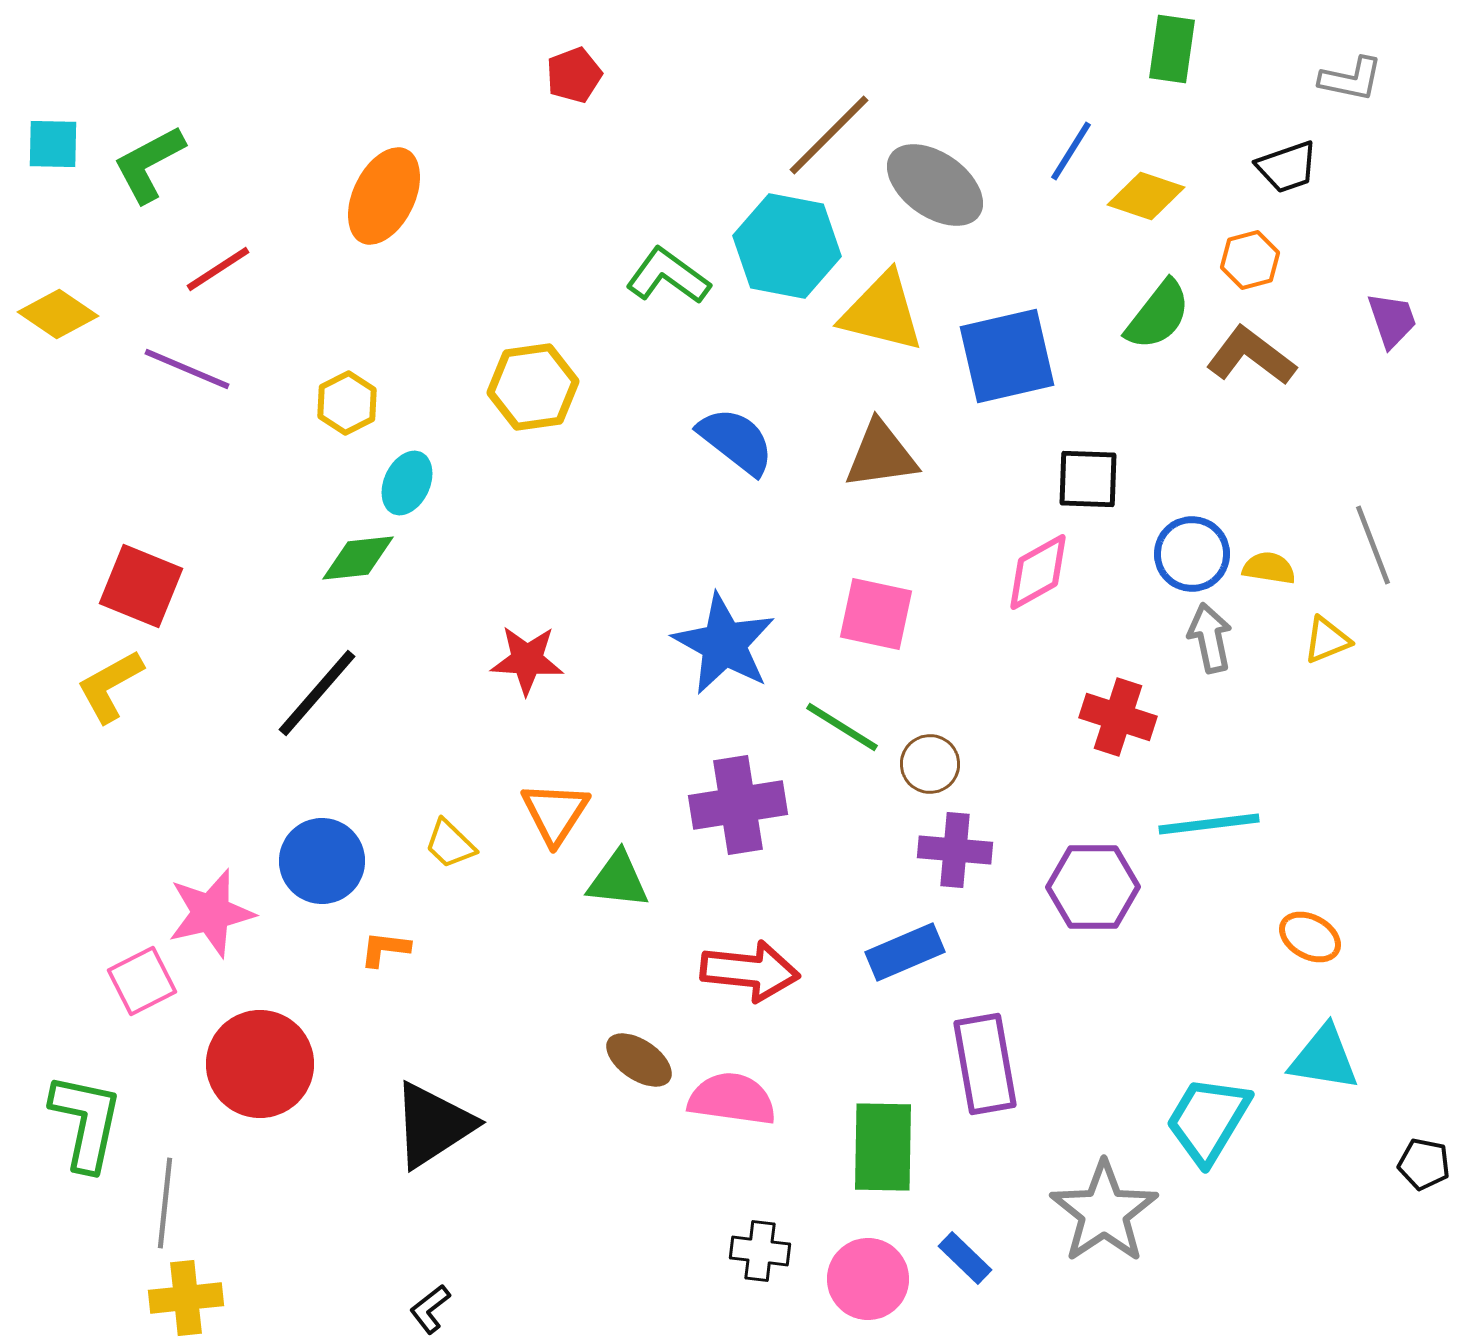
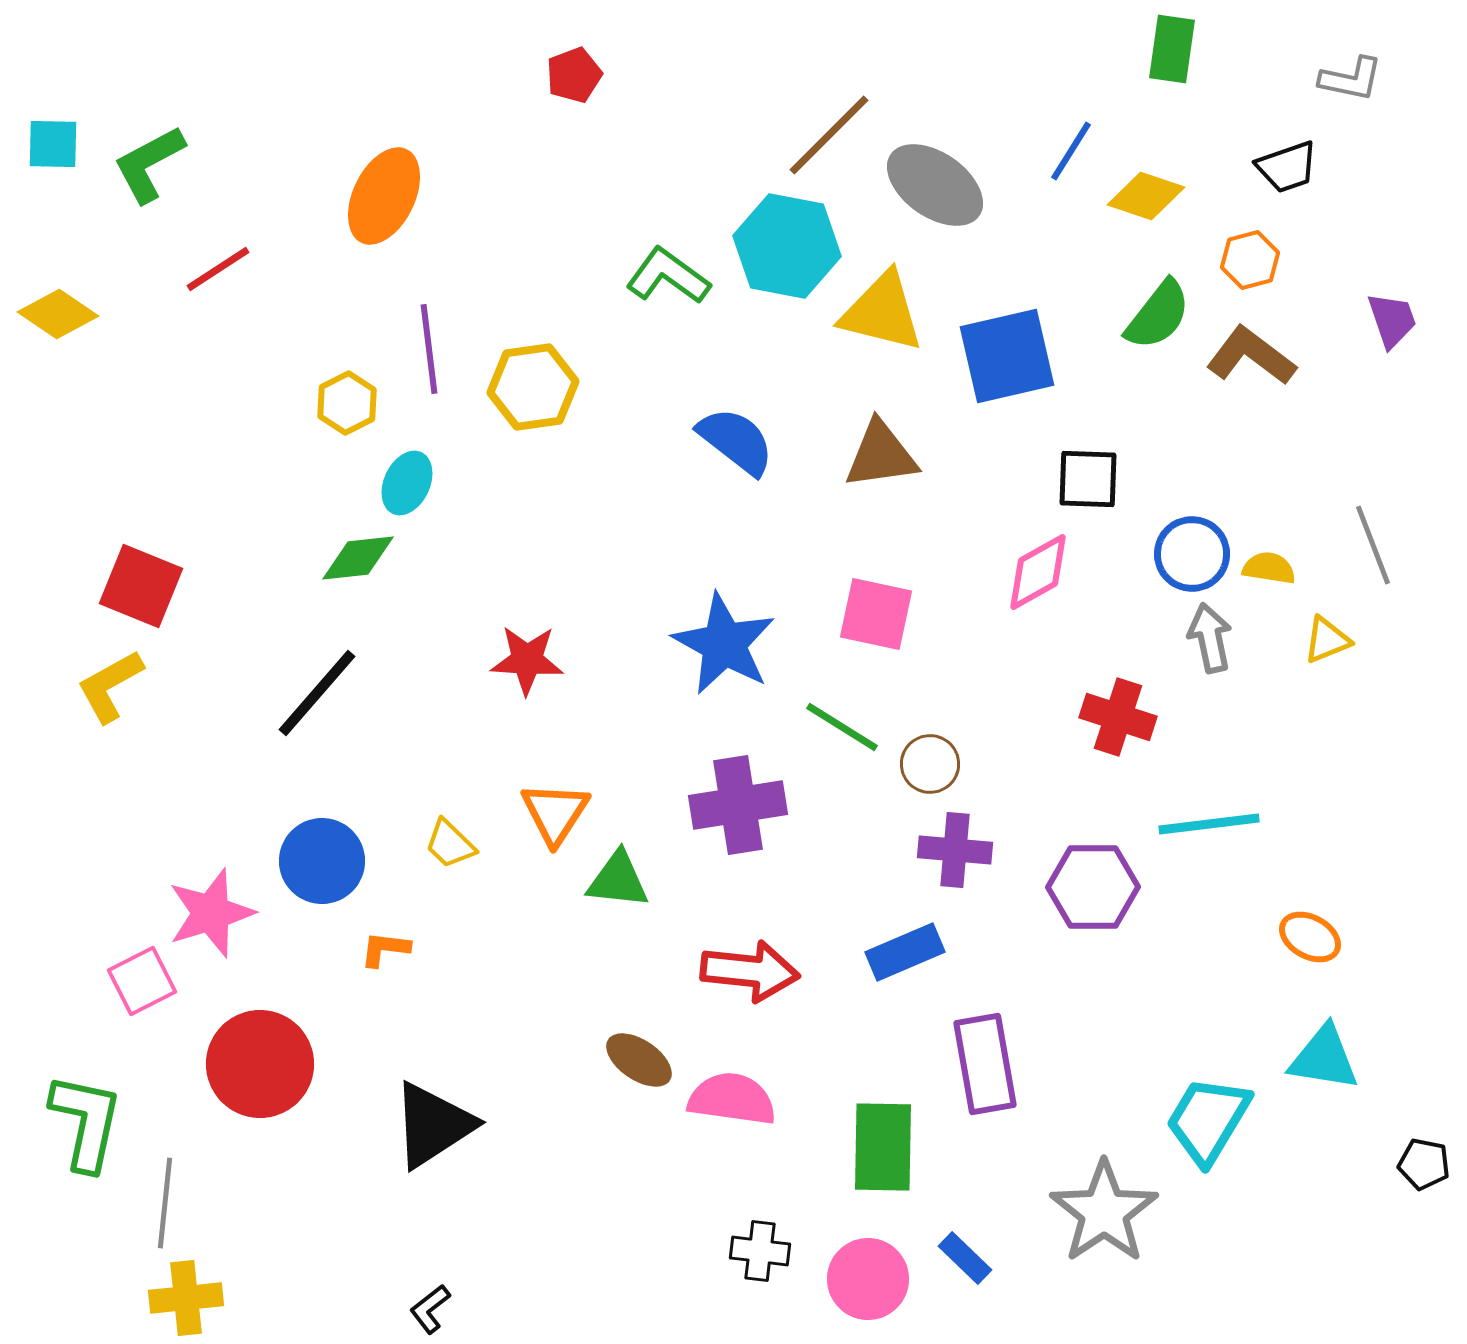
purple line at (187, 369): moved 242 px right, 20 px up; rotated 60 degrees clockwise
pink star at (211, 913): rotated 4 degrees counterclockwise
